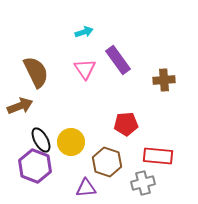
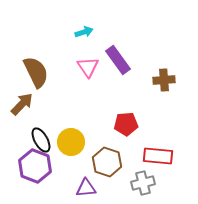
pink triangle: moved 3 px right, 2 px up
brown arrow: moved 2 px right, 2 px up; rotated 25 degrees counterclockwise
